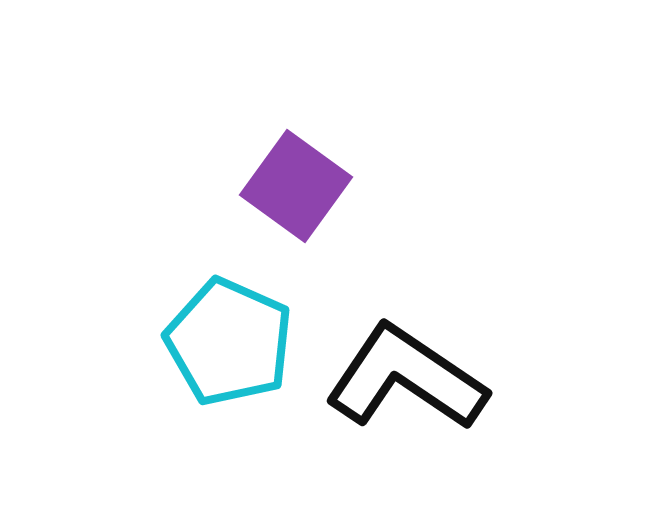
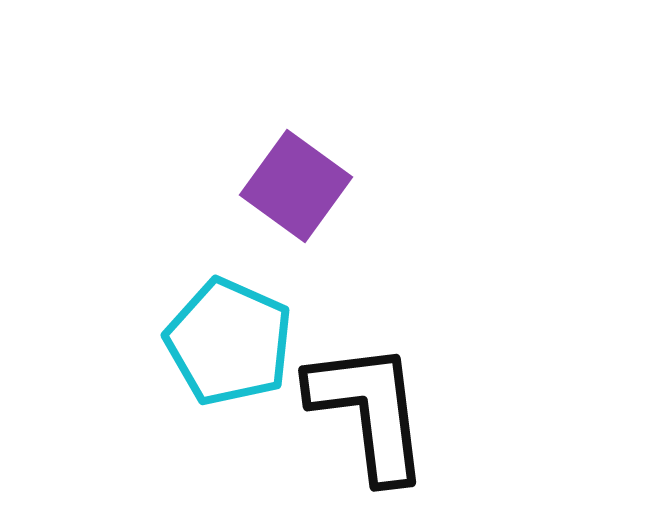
black L-shape: moved 37 px left, 33 px down; rotated 49 degrees clockwise
